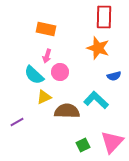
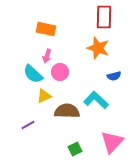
cyan semicircle: moved 1 px left, 1 px up
yellow triangle: moved 1 px up
purple line: moved 11 px right, 3 px down
green square: moved 8 px left, 4 px down
